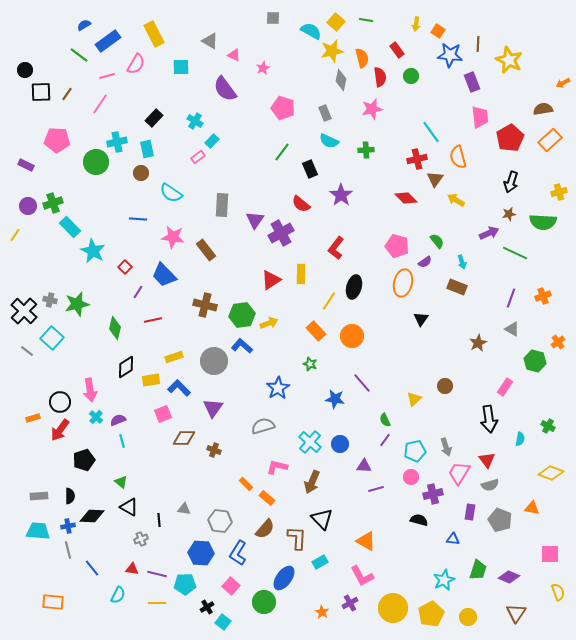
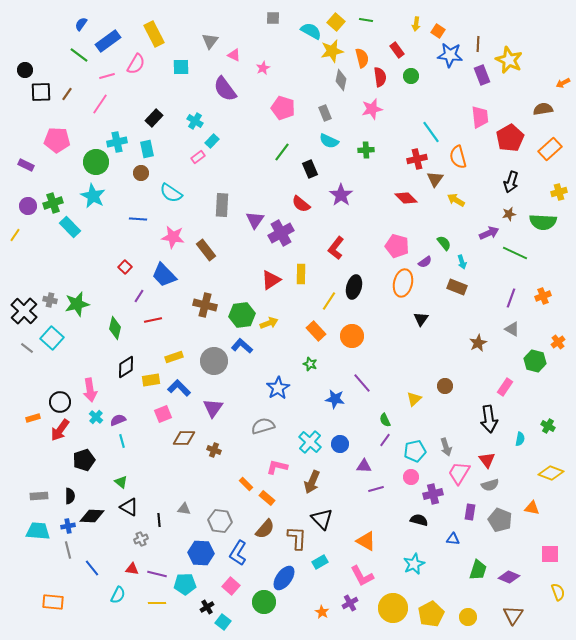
blue semicircle at (84, 25): moved 3 px left, 1 px up; rotated 24 degrees counterclockwise
gray triangle at (210, 41): rotated 36 degrees clockwise
purple rectangle at (472, 82): moved 10 px right, 7 px up
orange rectangle at (550, 140): moved 9 px down
green semicircle at (437, 241): moved 7 px right, 2 px down
cyan star at (93, 251): moved 55 px up
purple line at (138, 292): moved 1 px right, 4 px down
gray line at (27, 351): moved 3 px up
cyan star at (444, 580): moved 30 px left, 16 px up
brown triangle at (516, 613): moved 3 px left, 2 px down
